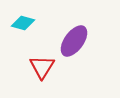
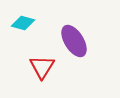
purple ellipse: rotated 68 degrees counterclockwise
